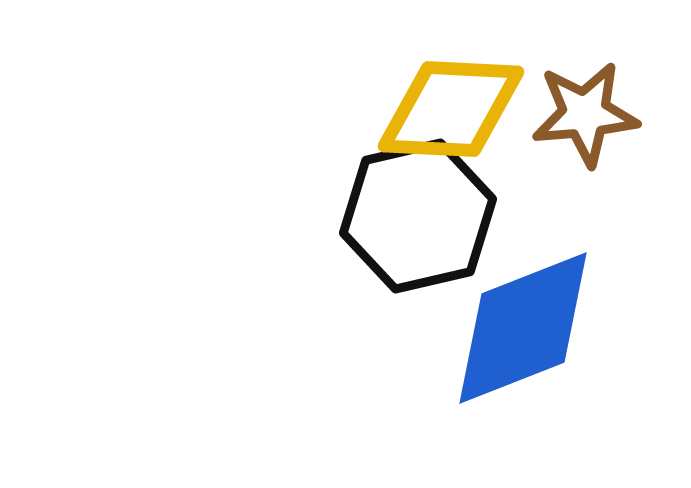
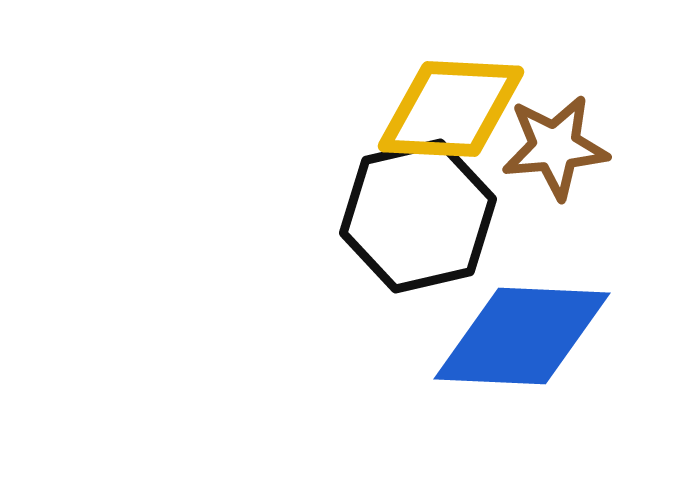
brown star: moved 30 px left, 33 px down
blue diamond: moved 1 px left, 8 px down; rotated 24 degrees clockwise
